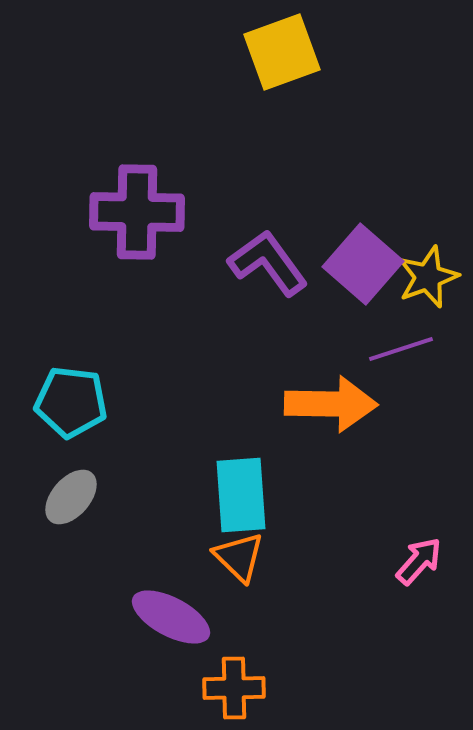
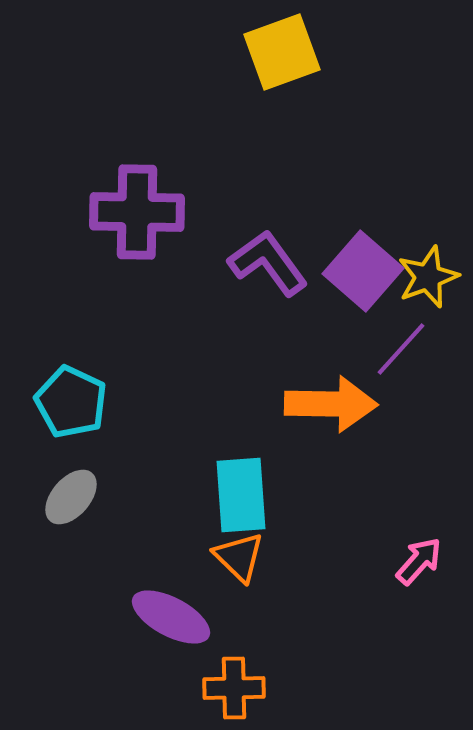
purple square: moved 7 px down
purple line: rotated 30 degrees counterclockwise
cyan pentagon: rotated 18 degrees clockwise
